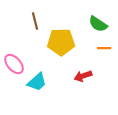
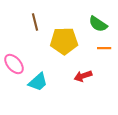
brown line: moved 1 px down
yellow pentagon: moved 3 px right, 1 px up
cyan trapezoid: moved 1 px right
